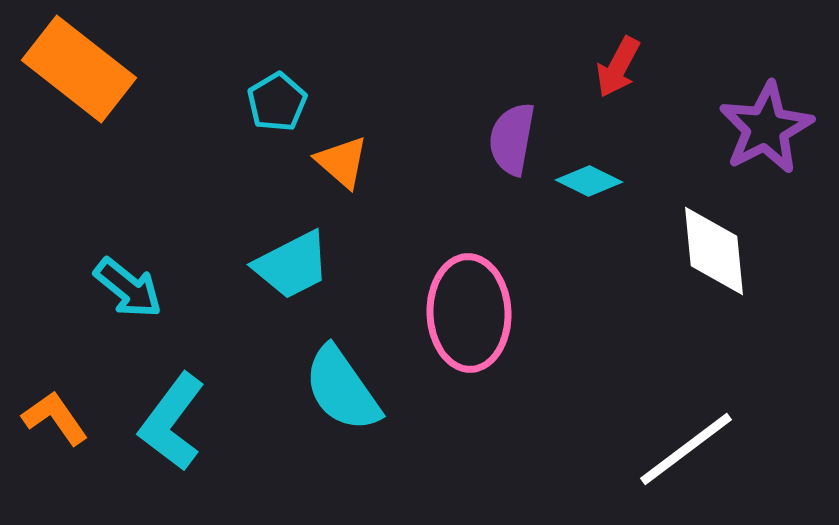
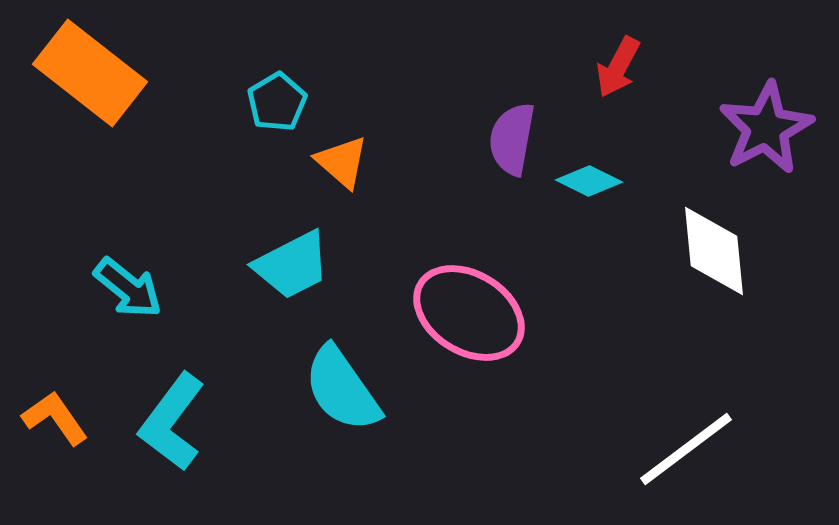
orange rectangle: moved 11 px right, 4 px down
pink ellipse: rotated 56 degrees counterclockwise
